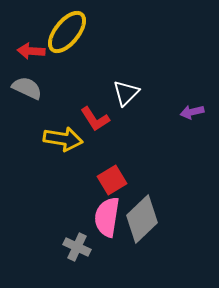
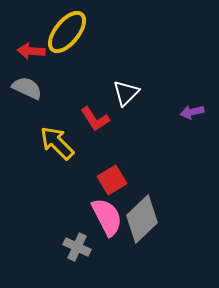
yellow arrow: moved 6 px left, 4 px down; rotated 144 degrees counterclockwise
pink semicircle: rotated 144 degrees clockwise
